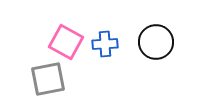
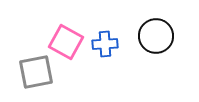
black circle: moved 6 px up
gray square: moved 12 px left, 7 px up
